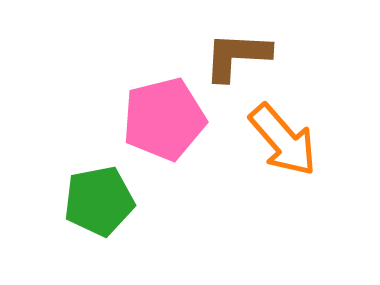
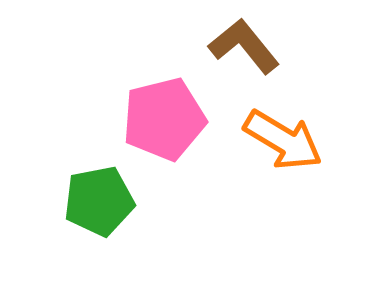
brown L-shape: moved 7 px right, 10 px up; rotated 48 degrees clockwise
orange arrow: rotated 18 degrees counterclockwise
